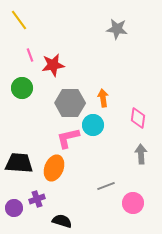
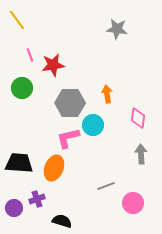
yellow line: moved 2 px left
orange arrow: moved 4 px right, 4 px up
